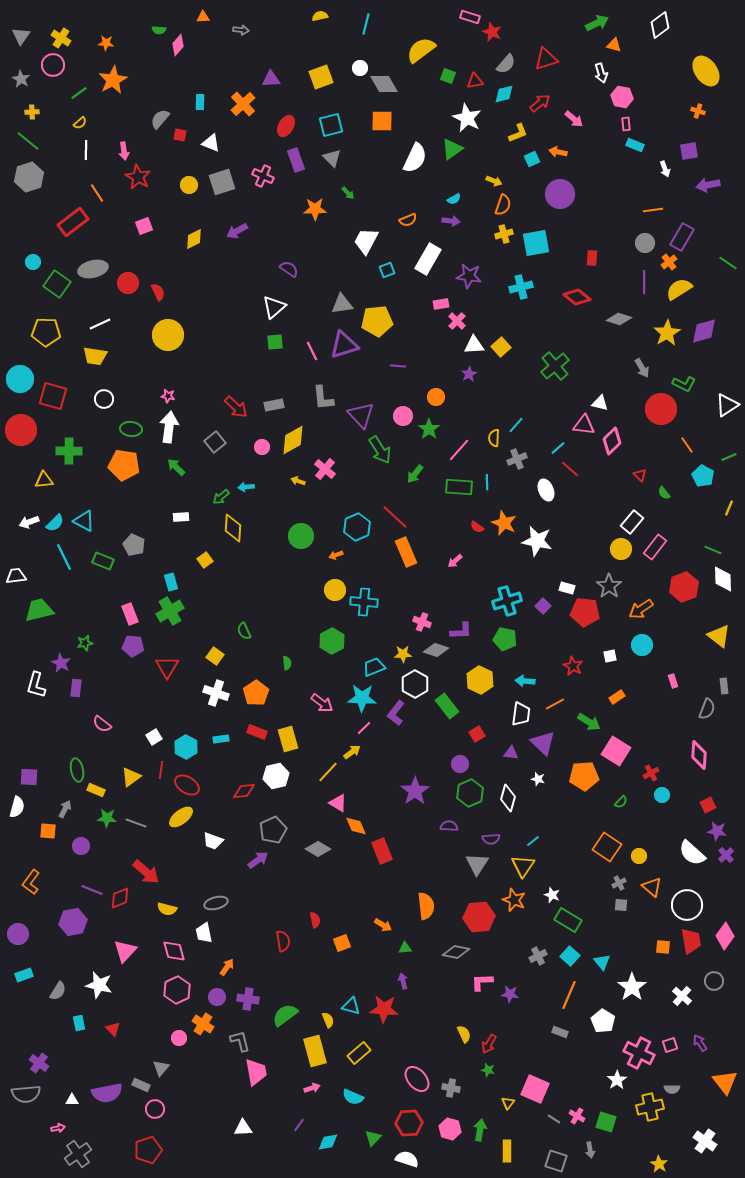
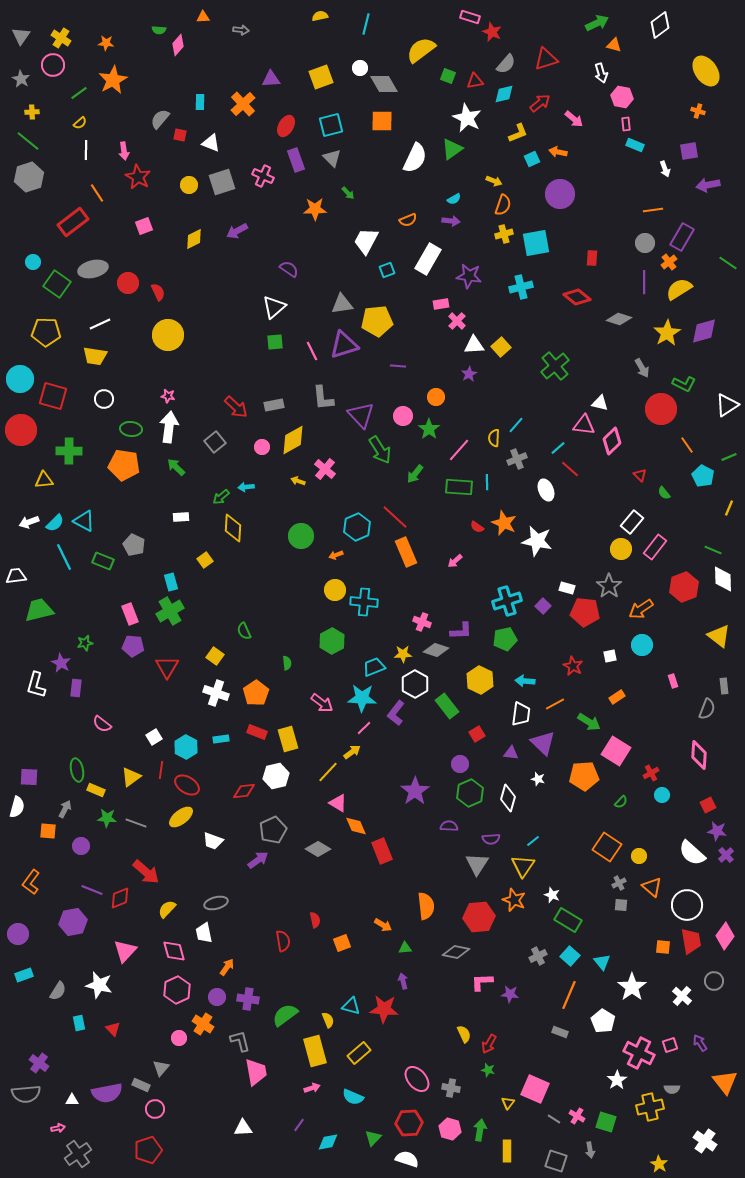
green pentagon at (505, 639): rotated 25 degrees counterclockwise
yellow semicircle at (167, 909): rotated 120 degrees clockwise
